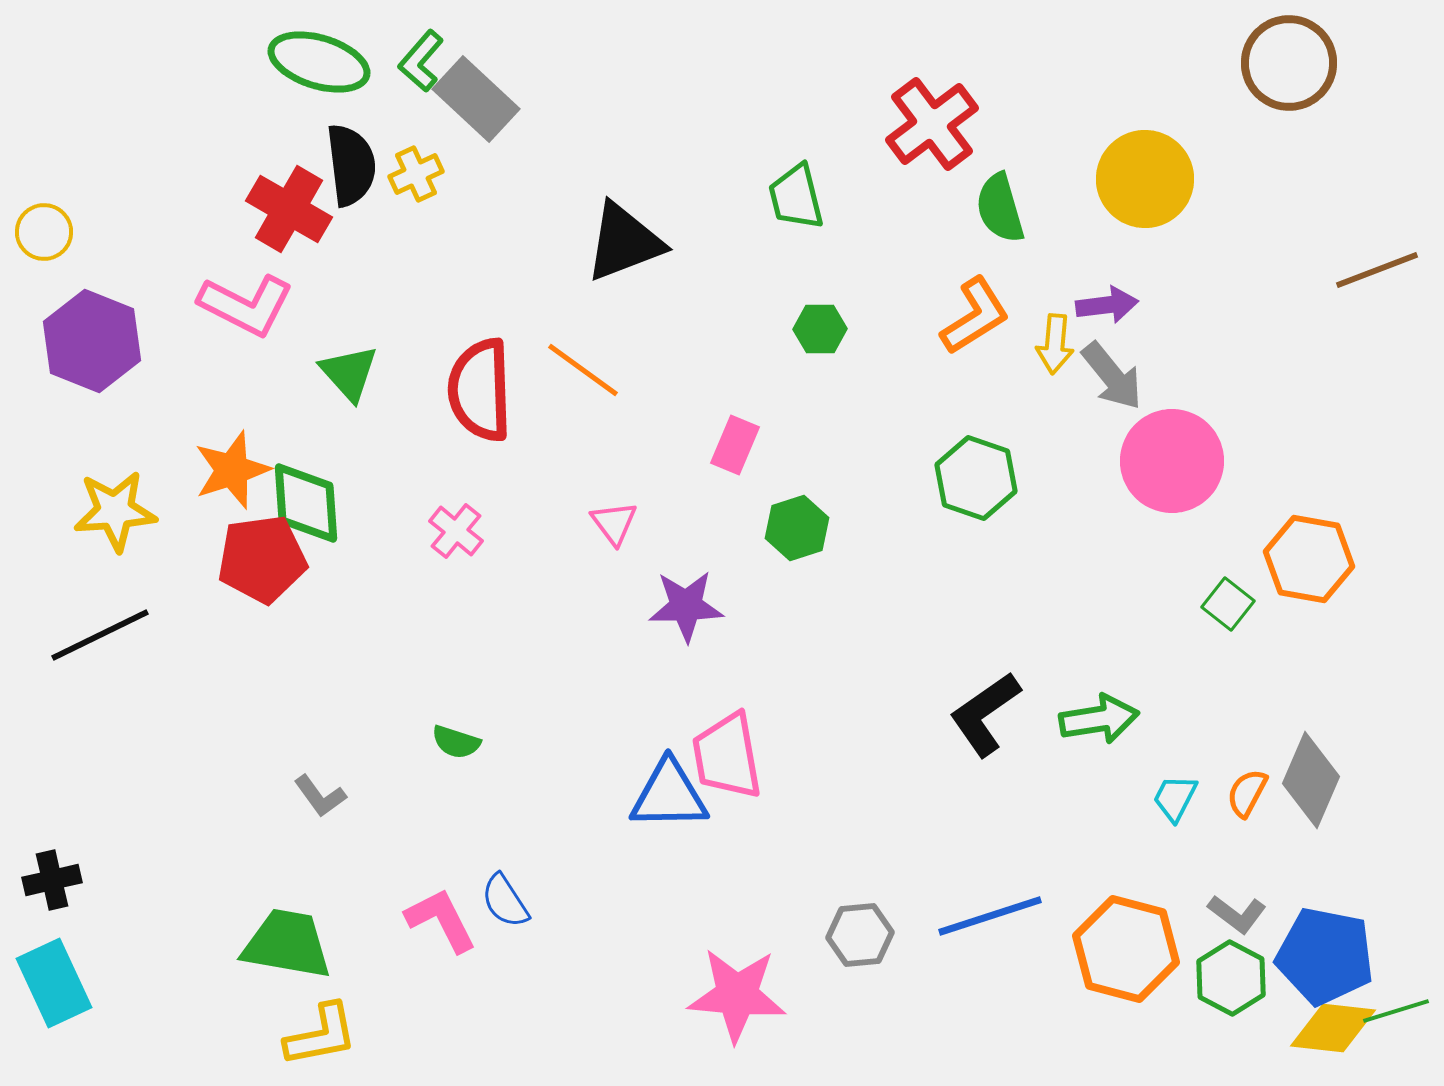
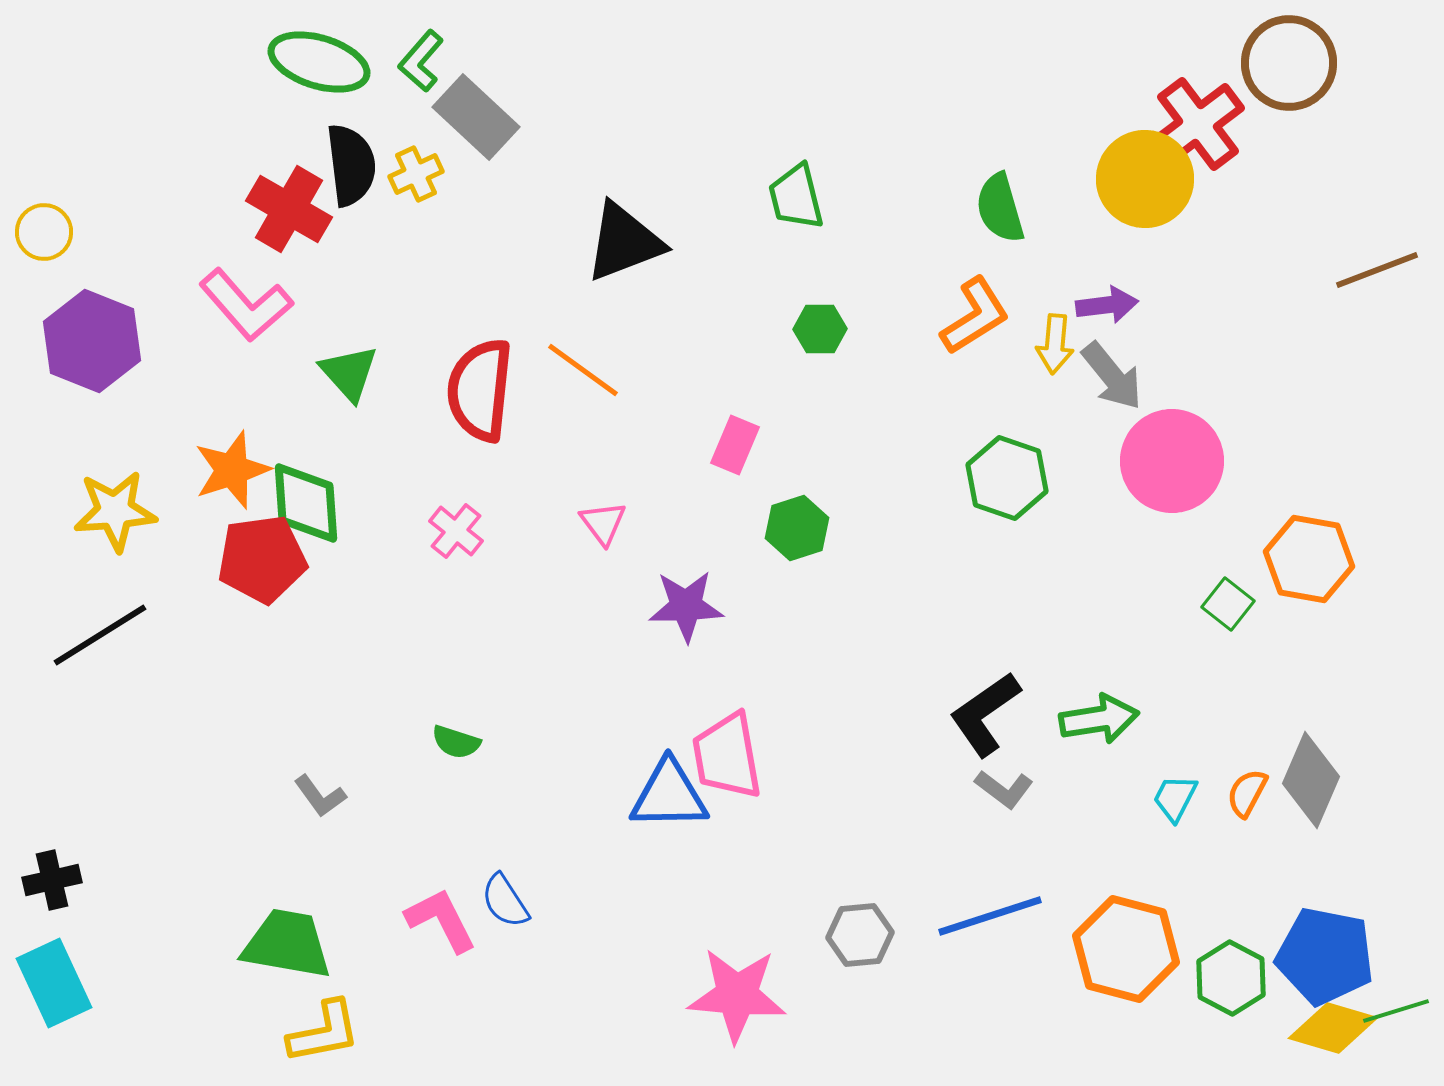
gray rectangle at (476, 99): moved 18 px down
red cross at (932, 124): moved 266 px right
pink L-shape at (246, 305): rotated 22 degrees clockwise
red semicircle at (480, 390): rotated 8 degrees clockwise
green hexagon at (976, 478): moved 31 px right
pink triangle at (614, 523): moved 11 px left
black line at (100, 635): rotated 6 degrees counterclockwise
gray L-shape at (1237, 914): moved 233 px left, 125 px up
yellow diamond at (1333, 1028): rotated 10 degrees clockwise
yellow L-shape at (321, 1035): moved 3 px right, 3 px up
